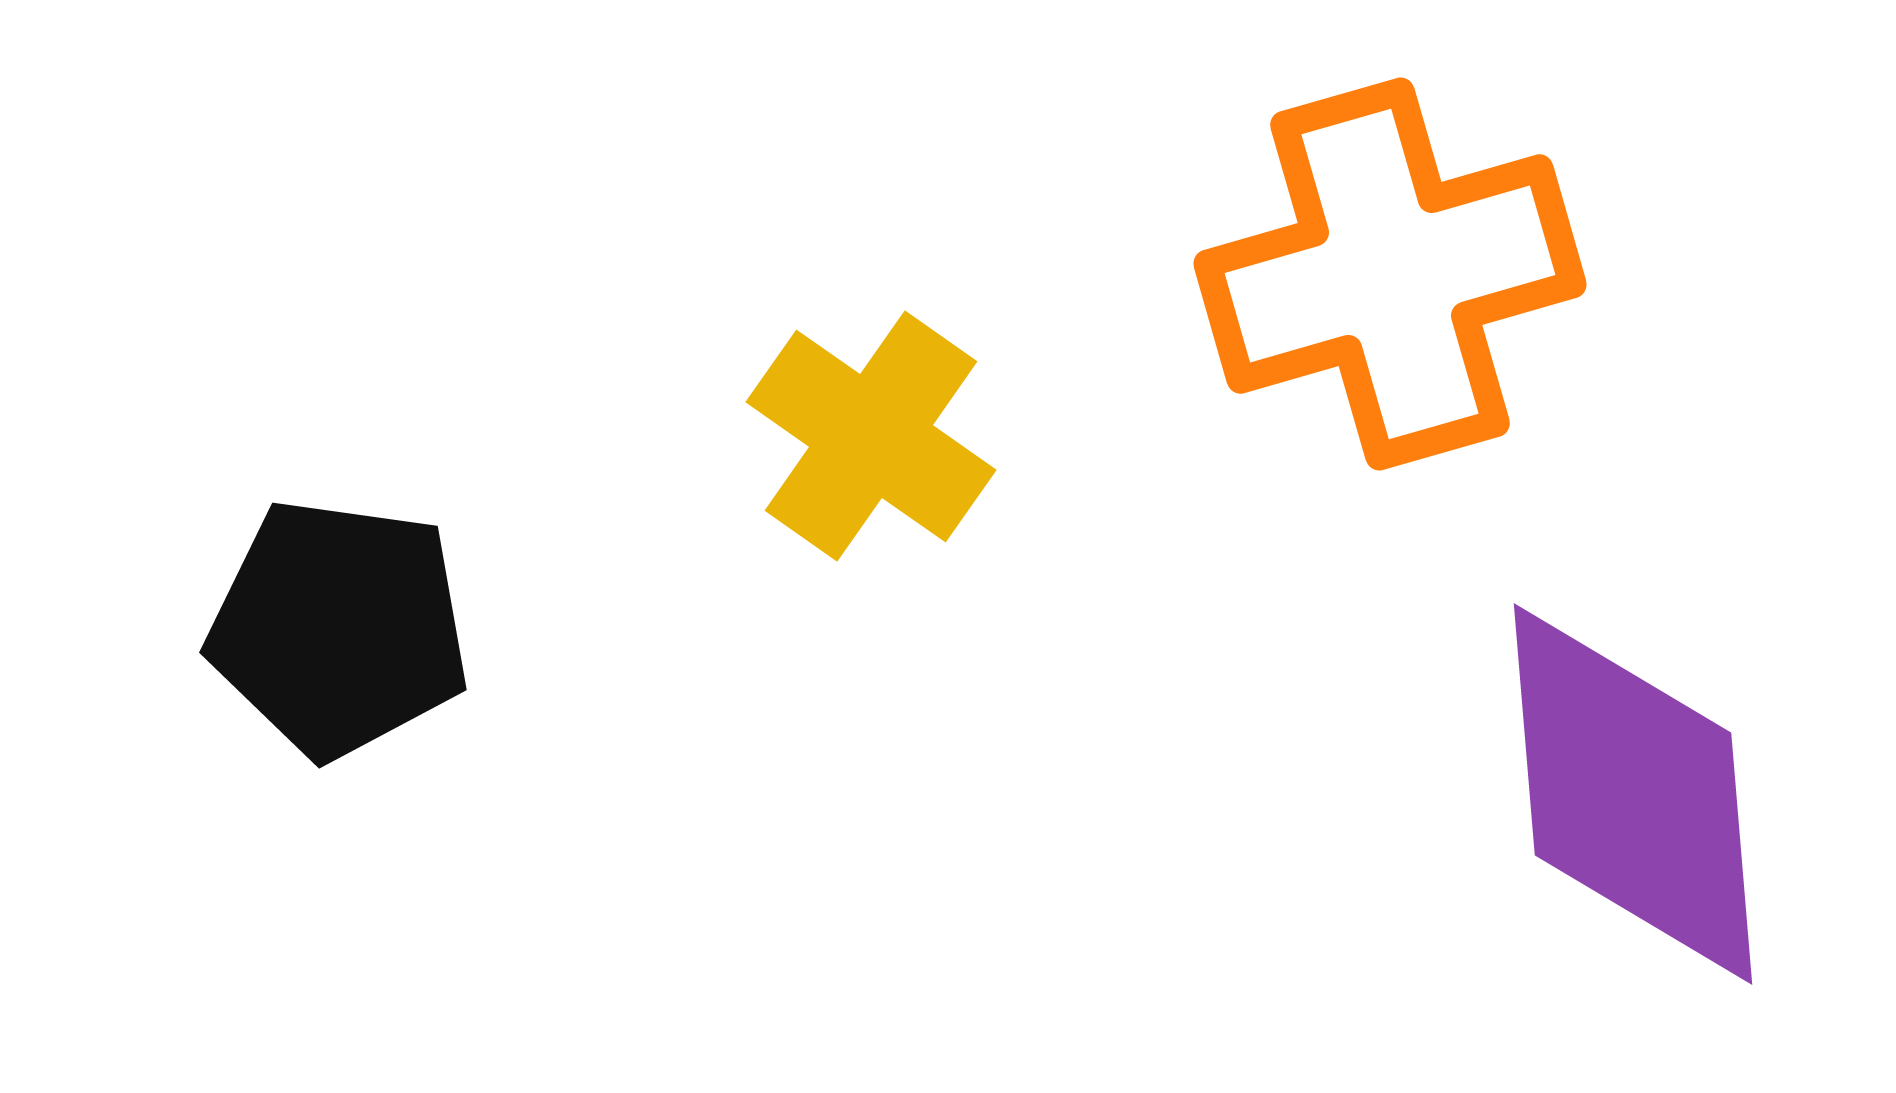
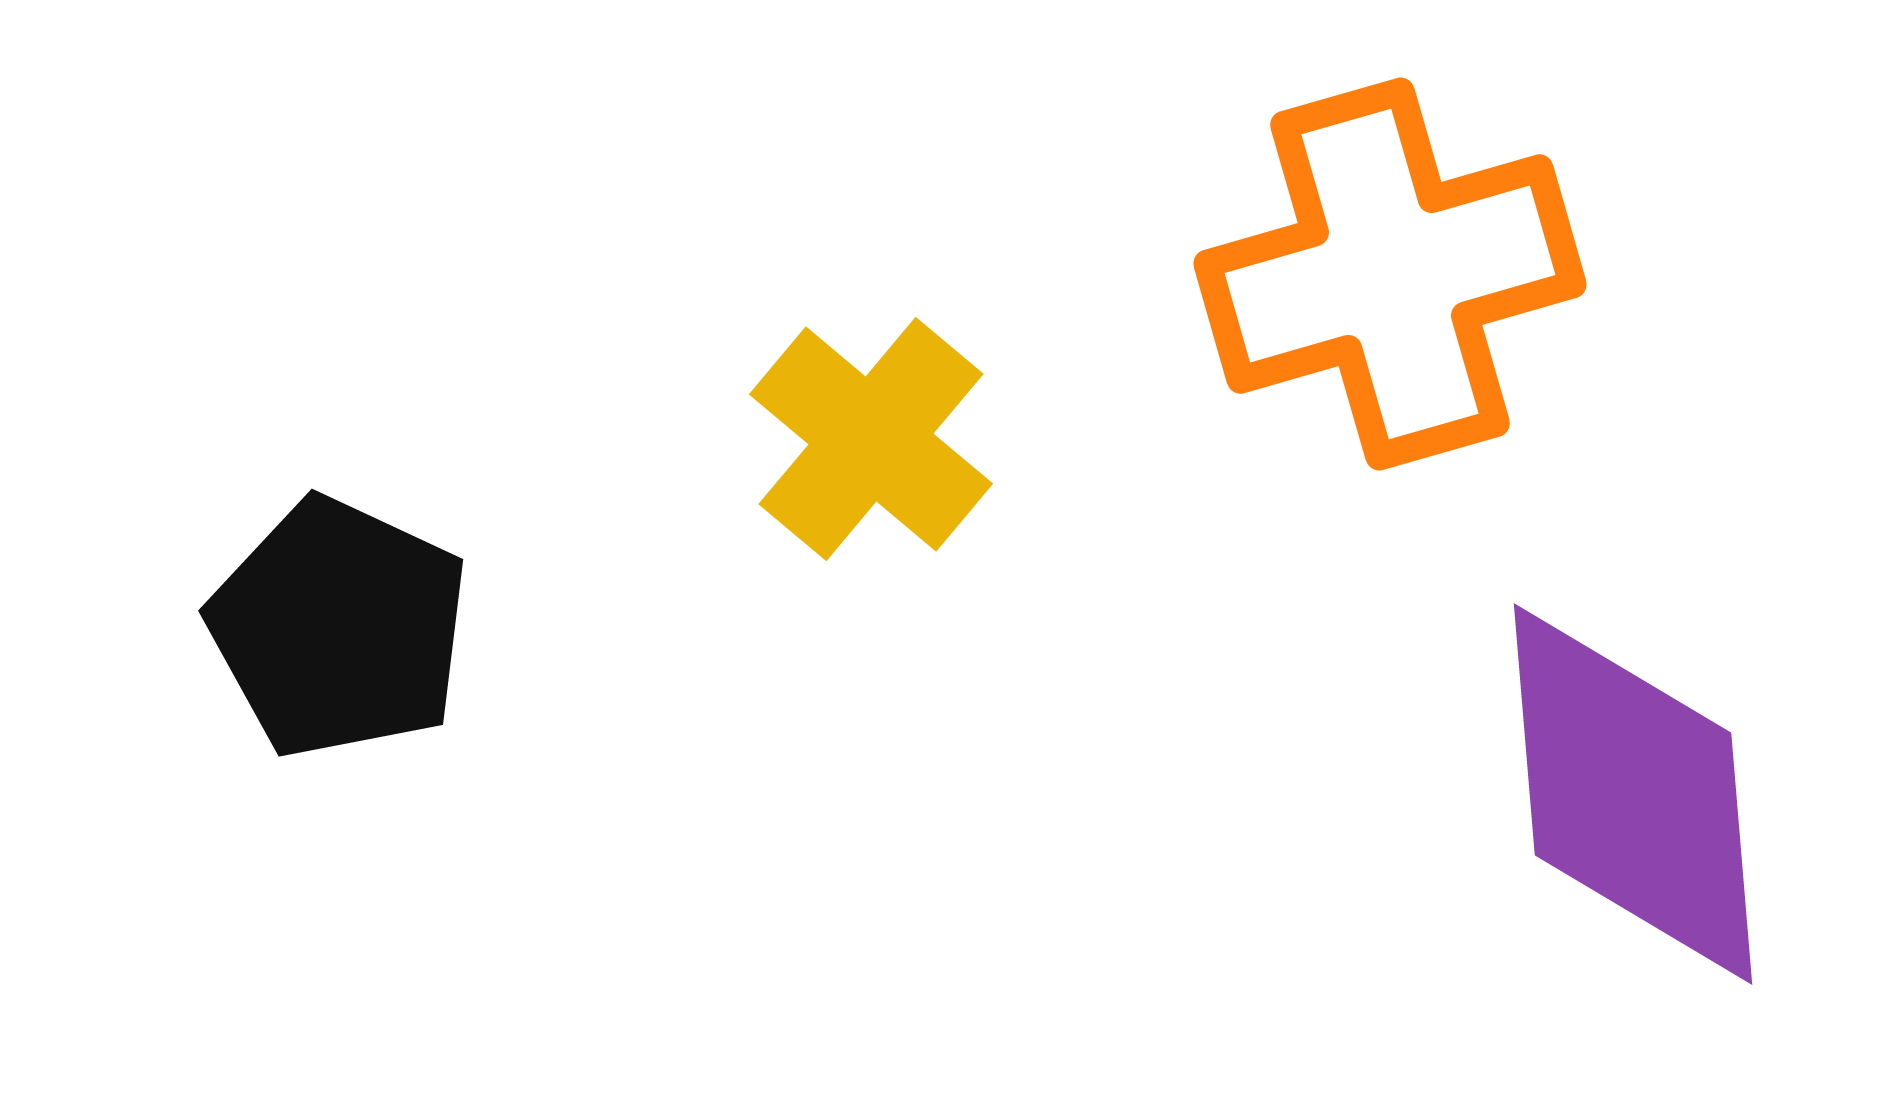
yellow cross: moved 3 px down; rotated 5 degrees clockwise
black pentagon: rotated 17 degrees clockwise
